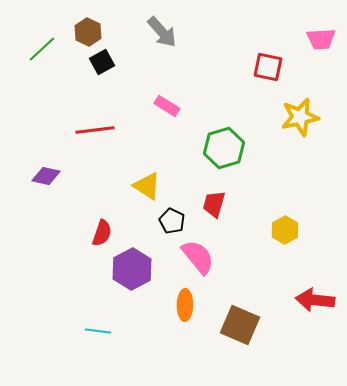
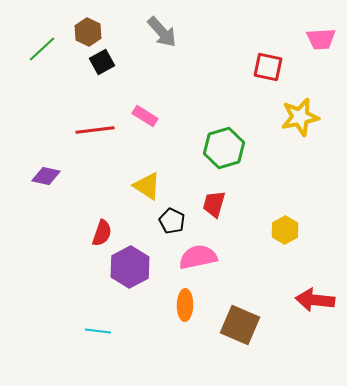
pink rectangle: moved 22 px left, 10 px down
pink semicircle: rotated 63 degrees counterclockwise
purple hexagon: moved 2 px left, 2 px up
